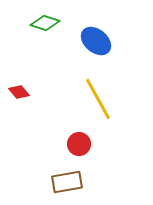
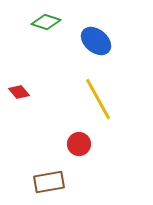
green diamond: moved 1 px right, 1 px up
brown rectangle: moved 18 px left
